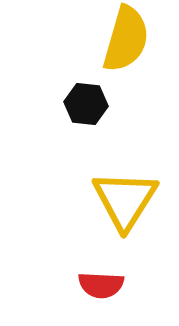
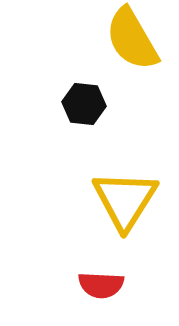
yellow semicircle: moved 6 px right; rotated 134 degrees clockwise
black hexagon: moved 2 px left
